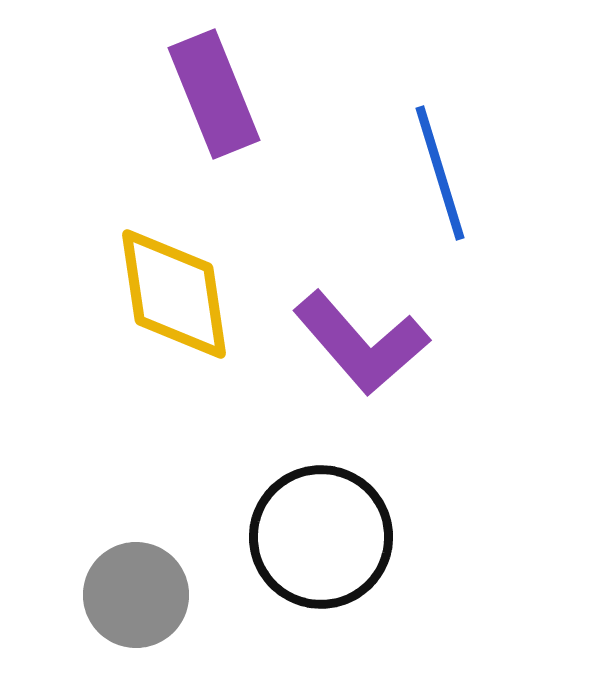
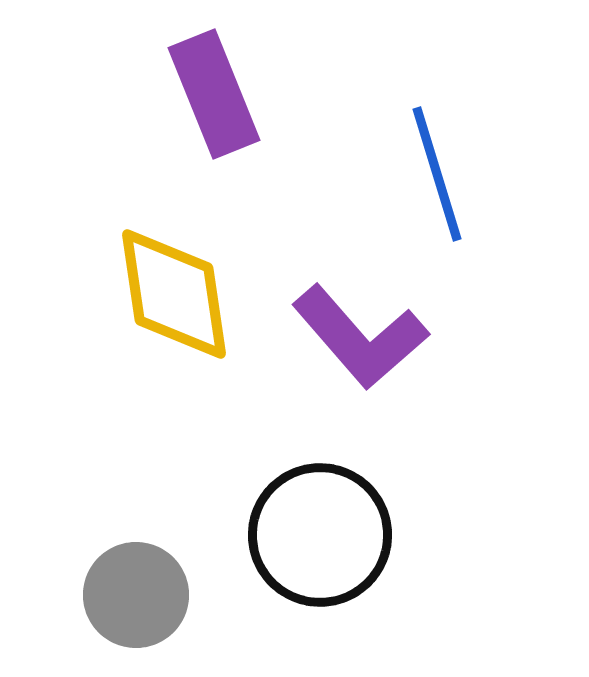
blue line: moved 3 px left, 1 px down
purple L-shape: moved 1 px left, 6 px up
black circle: moved 1 px left, 2 px up
